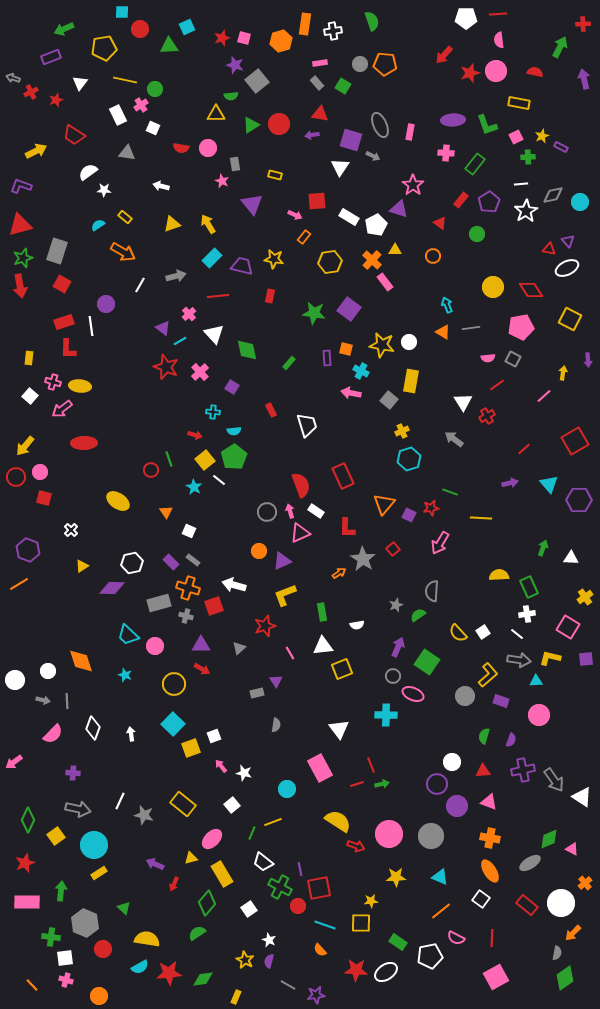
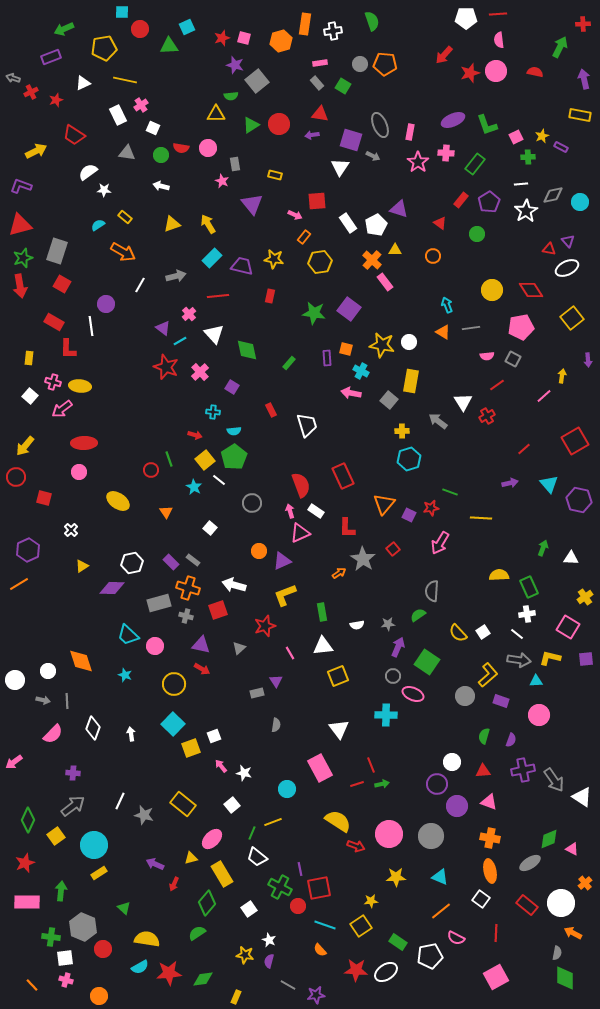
white triangle at (80, 83): moved 3 px right; rotated 28 degrees clockwise
green circle at (155, 89): moved 6 px right, 66 px down
yellow rectangle at (519, 103): moved 61 px right, 12 px down
purple ellipse at (453, 120): rotated 20 degrees counterclockwise
pink star at (413, 185): moved 5 px right, 23 px up
white rectangle at (349, 217): moved 1 px left, 6 px down; rotated 24 degrees clockwise
yellow hexagon at (330, 262): moved 10 px left
yellow circle at (493, 287): moved 1 px left, 3 px down
yellow square at (570, 319): moved 2 px right, 1 px up; rotated 25 degrees clockwise
red rectangle at (64, 322): moved 10 px left; rotated 48 degrees clockwise
pink semicircle at (488, 358): moved 1 px left, 2 px up
yellow arrow at (563, 373): moved 1 px left, 3 px down
yellow cross at (402, 431): rotated 24 degrees clockwise
gray arrow at (454, 439): moved 16 px left, 18 px up
pink circle at (40, 472): moved 39 px right
purple hexagon at (579, 500): rotated 10 degrees clockwise
gray circle at (267, 512): moved 15 px left, 9 px up
white square at (189, 531): moved 21 px right, 3 px up; rotated 16 degrees clockwise
purple hexagon at (28, 550): rotated 15 degrees clockwise
gray star at (396, 605): moved 8 px left, 19 px down; rotated 16 degrees clockwise
red square at (214, 606): moved 4 px right, 4 px down
purple triangle at (201, 645): rotated 12 degrees clockwise
yellow square at (342, 669): moved 4 px left, 7 px down
gray arrow at (78, 809): moved 5 px left, 3 px up; rotated 50 degrees counterclockwise
white trapezoid at (263, 862): moved 6 px left, 5 px up
orange ellipse at (490, 871): rotated 20 degrees clockwise
gray hexagon at (85, 923): moved 2 px left, 4 px down
yellow square at (361, 923): moved 3 px down; rotated 35 degrees counterclockwise
orange arrow at (573, 933): rotated 72 degrees clockwise
red line at (492, 938): moved 4 px right, 5 px up
yellow star at (245, 960): moved 5 px up; rotated 18 degrees counterclockwise
green diamond at (565, 978): rotated 55 degrees counterclockwise
